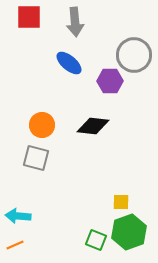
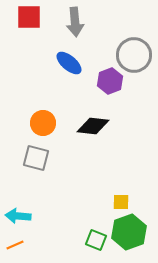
purple hexagon: rotated 20 degrees counterclockwise
orange circle: moved 1 px right, 2 px up
